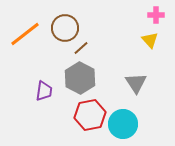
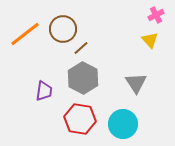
pink cross: rotated 28 degrees counterclockwise
brown circle: moved 2 px left, 1 px down
gray hexagon: moved 3 px right
red hexagon: moved 10 px left, 4 px down; rotated 20 degrees clockwise
